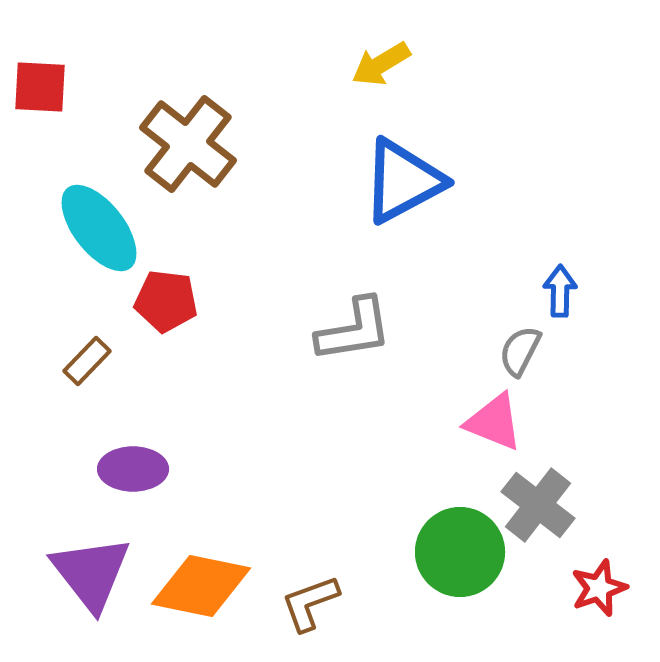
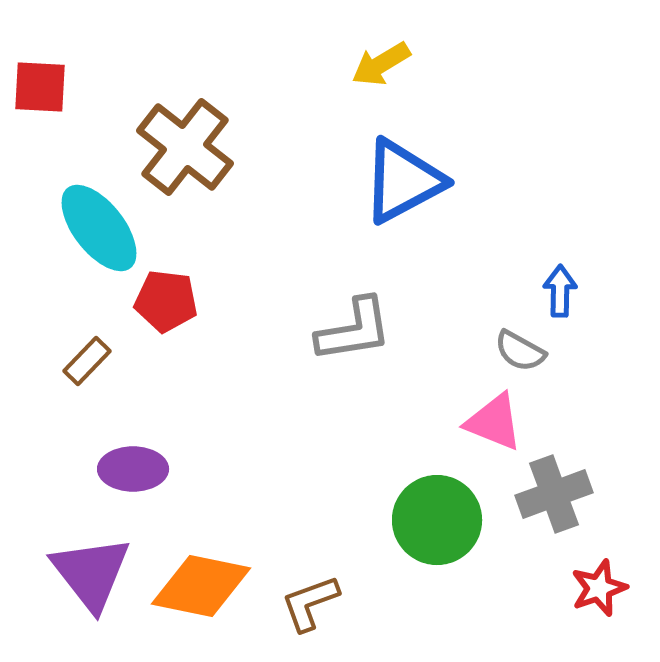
brown cross: moved 3 px left, 3 px down
gray semicircle: rotated 88 degrees counterclockwise
gray cross: moved 16 px right, 11 px up; rotated 32 degrees clockwise
green circle: moved 23 px left, 32 px up
